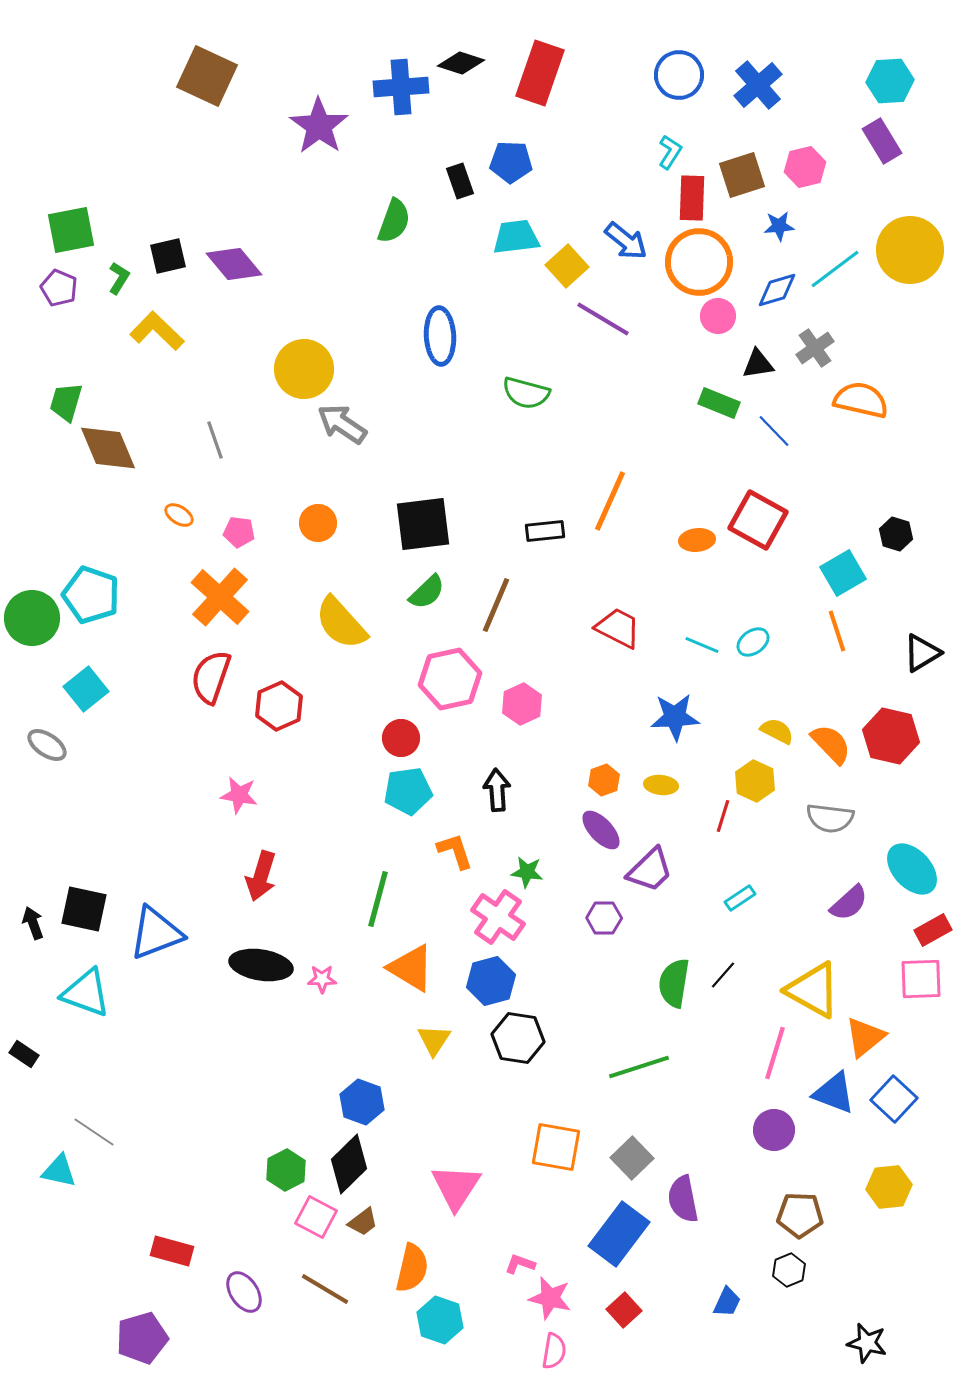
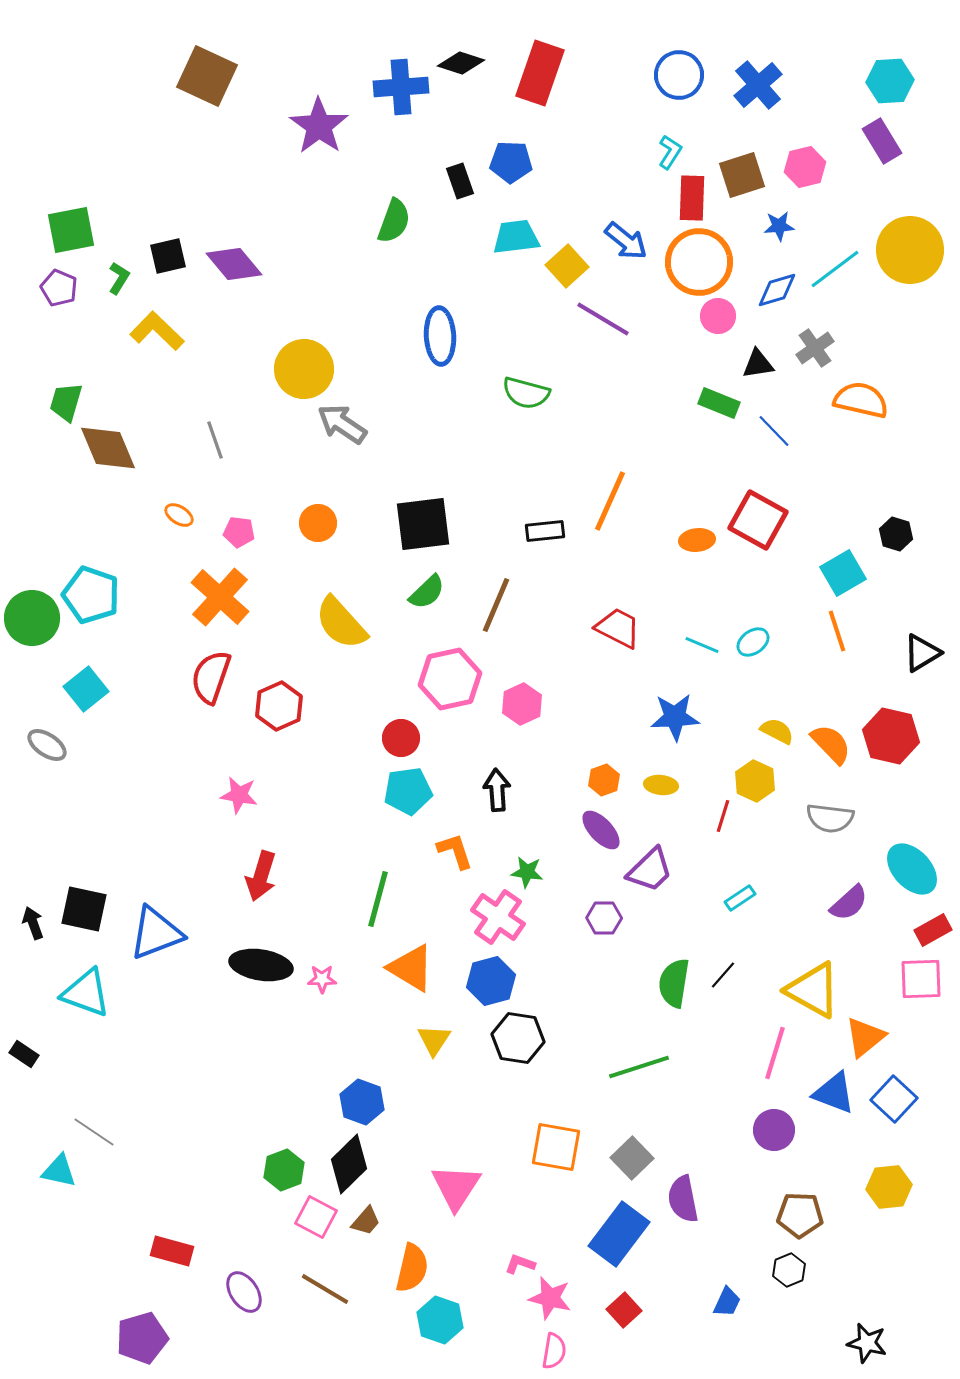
green hexagon at (286, 1170): moved 2 px left; rotated 6 degrees clockwise
brown trapezoid at (363, 1222): moved 3 px right, 1 px up; rotated 12 degrees counterclockwise
